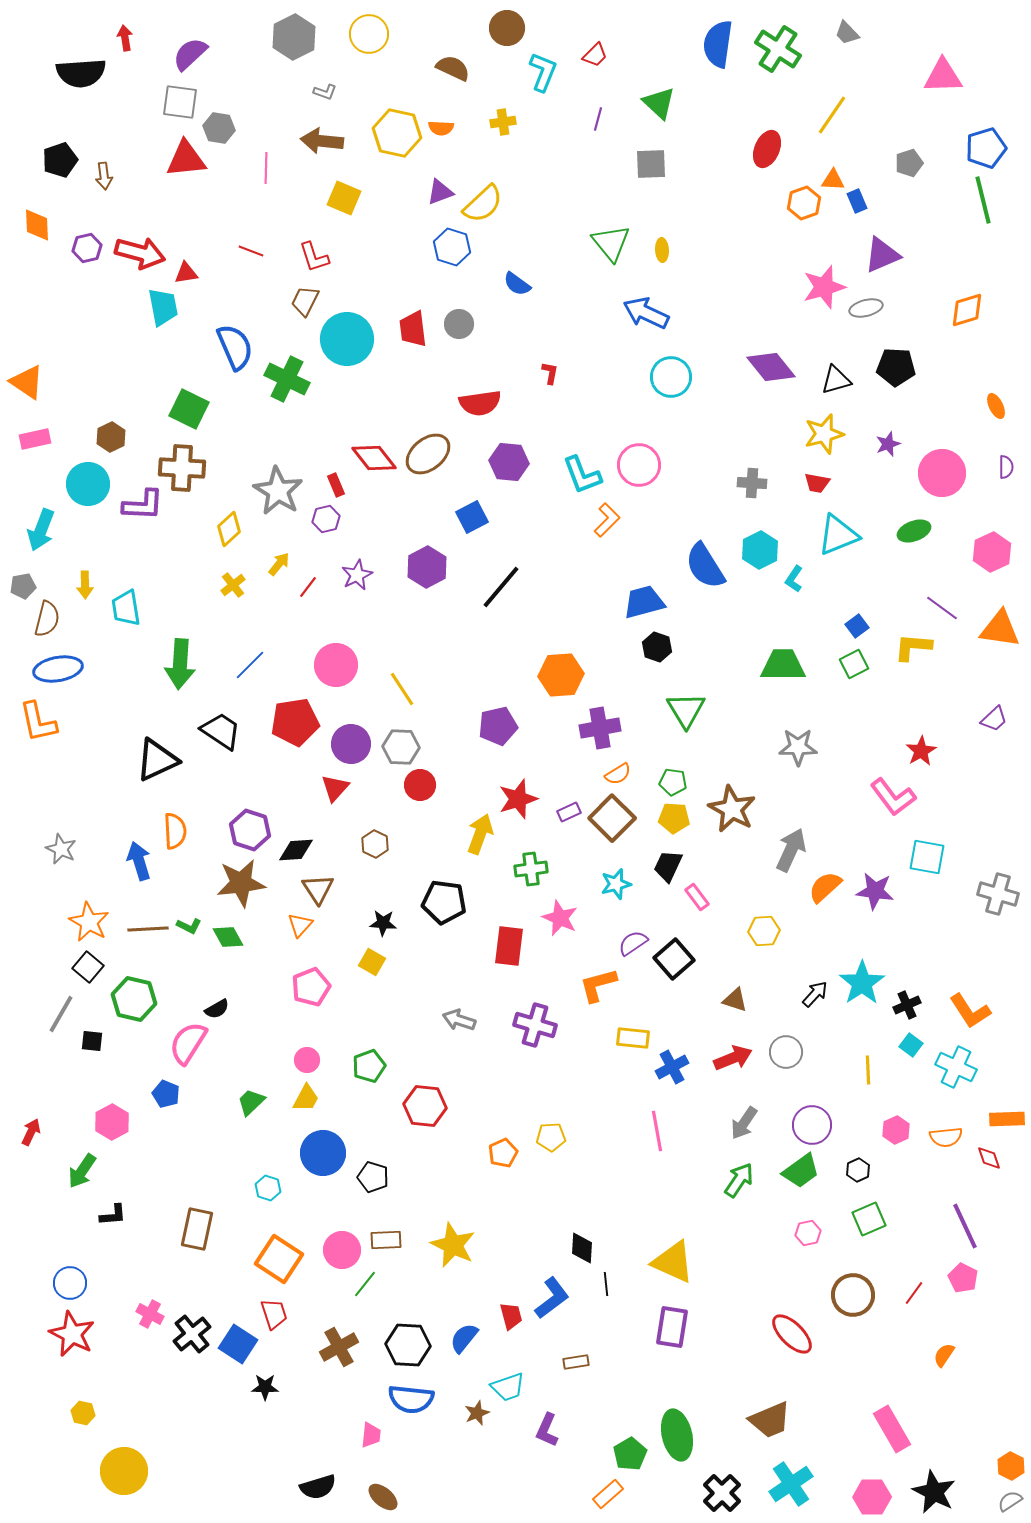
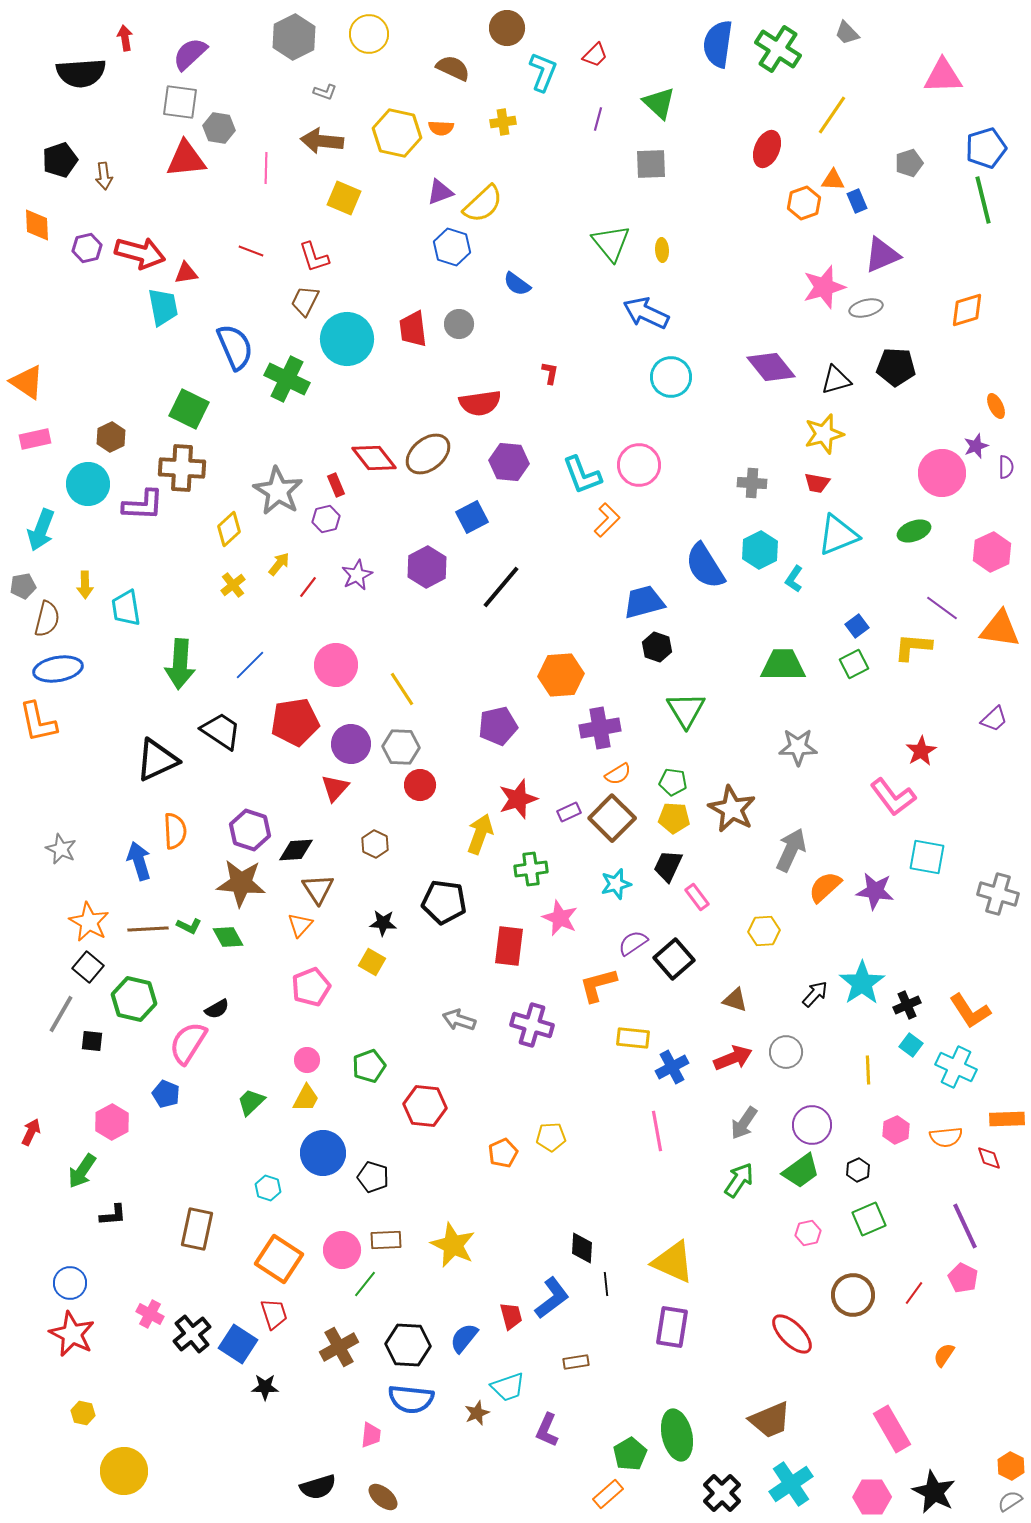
purple star at (888, 444): moved 88 px right, 2 px down
brown star at (241, 883): rotated 12 degrees clockwise
purple cross at (535, 1025): moved 3 px left
